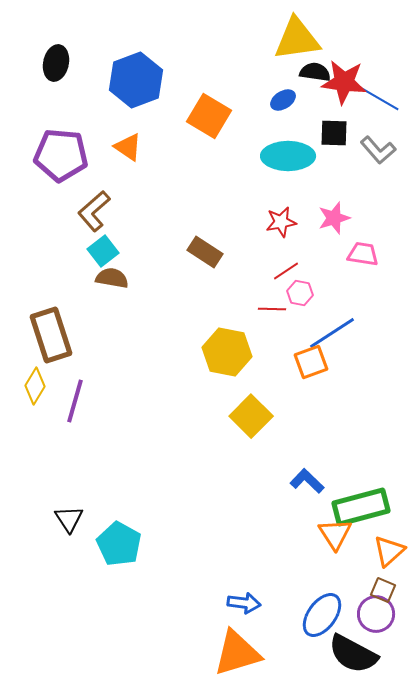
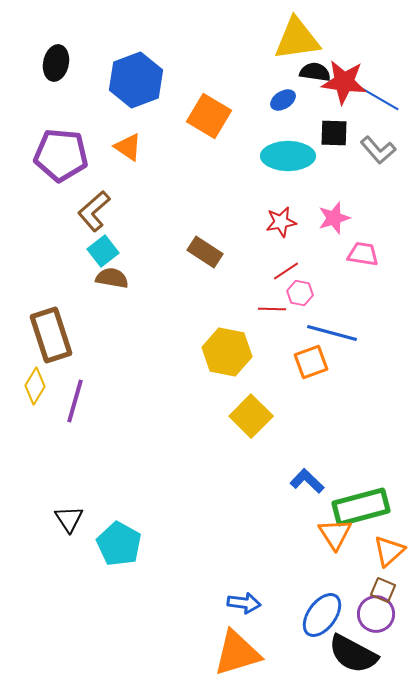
blue line at (332, 333): rotated 48 degrees clockwise
